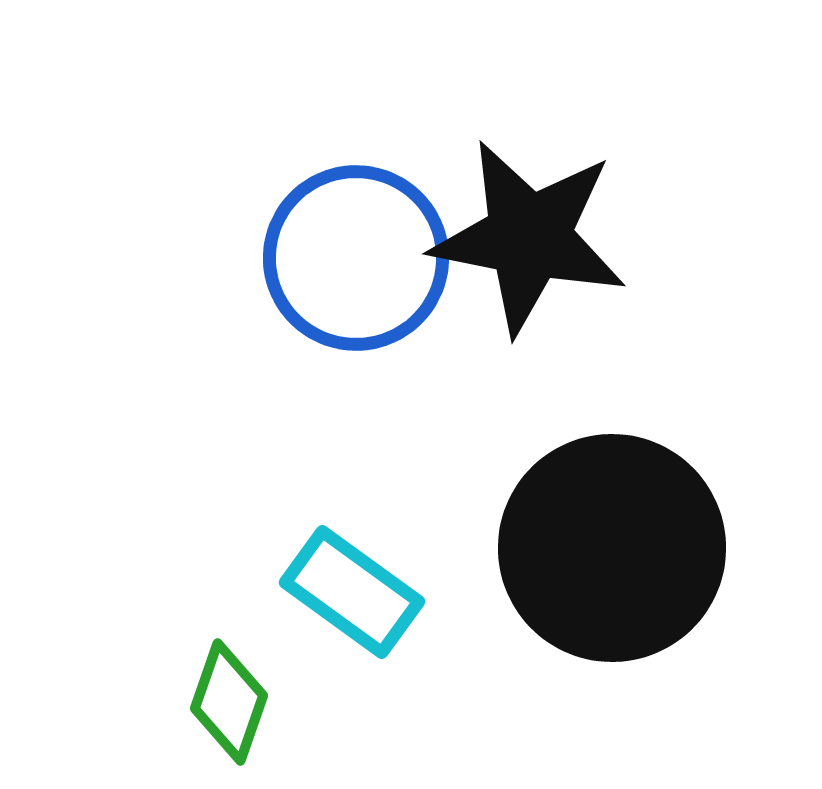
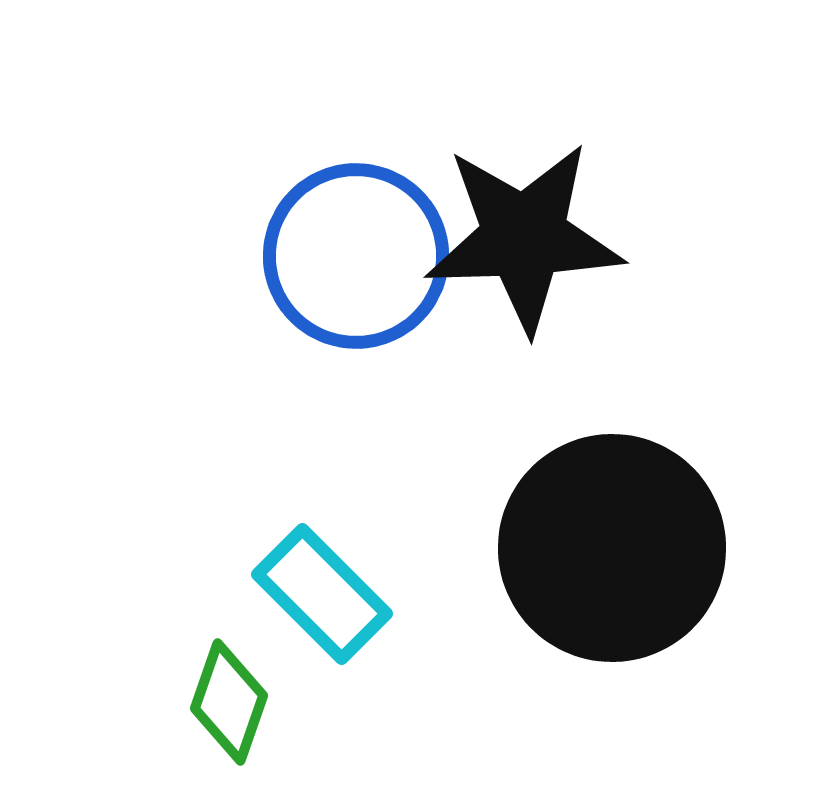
black star: moved 5 px left; rotated 13 degrees counterclockwise
blue circle: moved 2 px up
cyan rectangle: moved 30 px left, 2 px down; rotated 9 degrees clockwise
